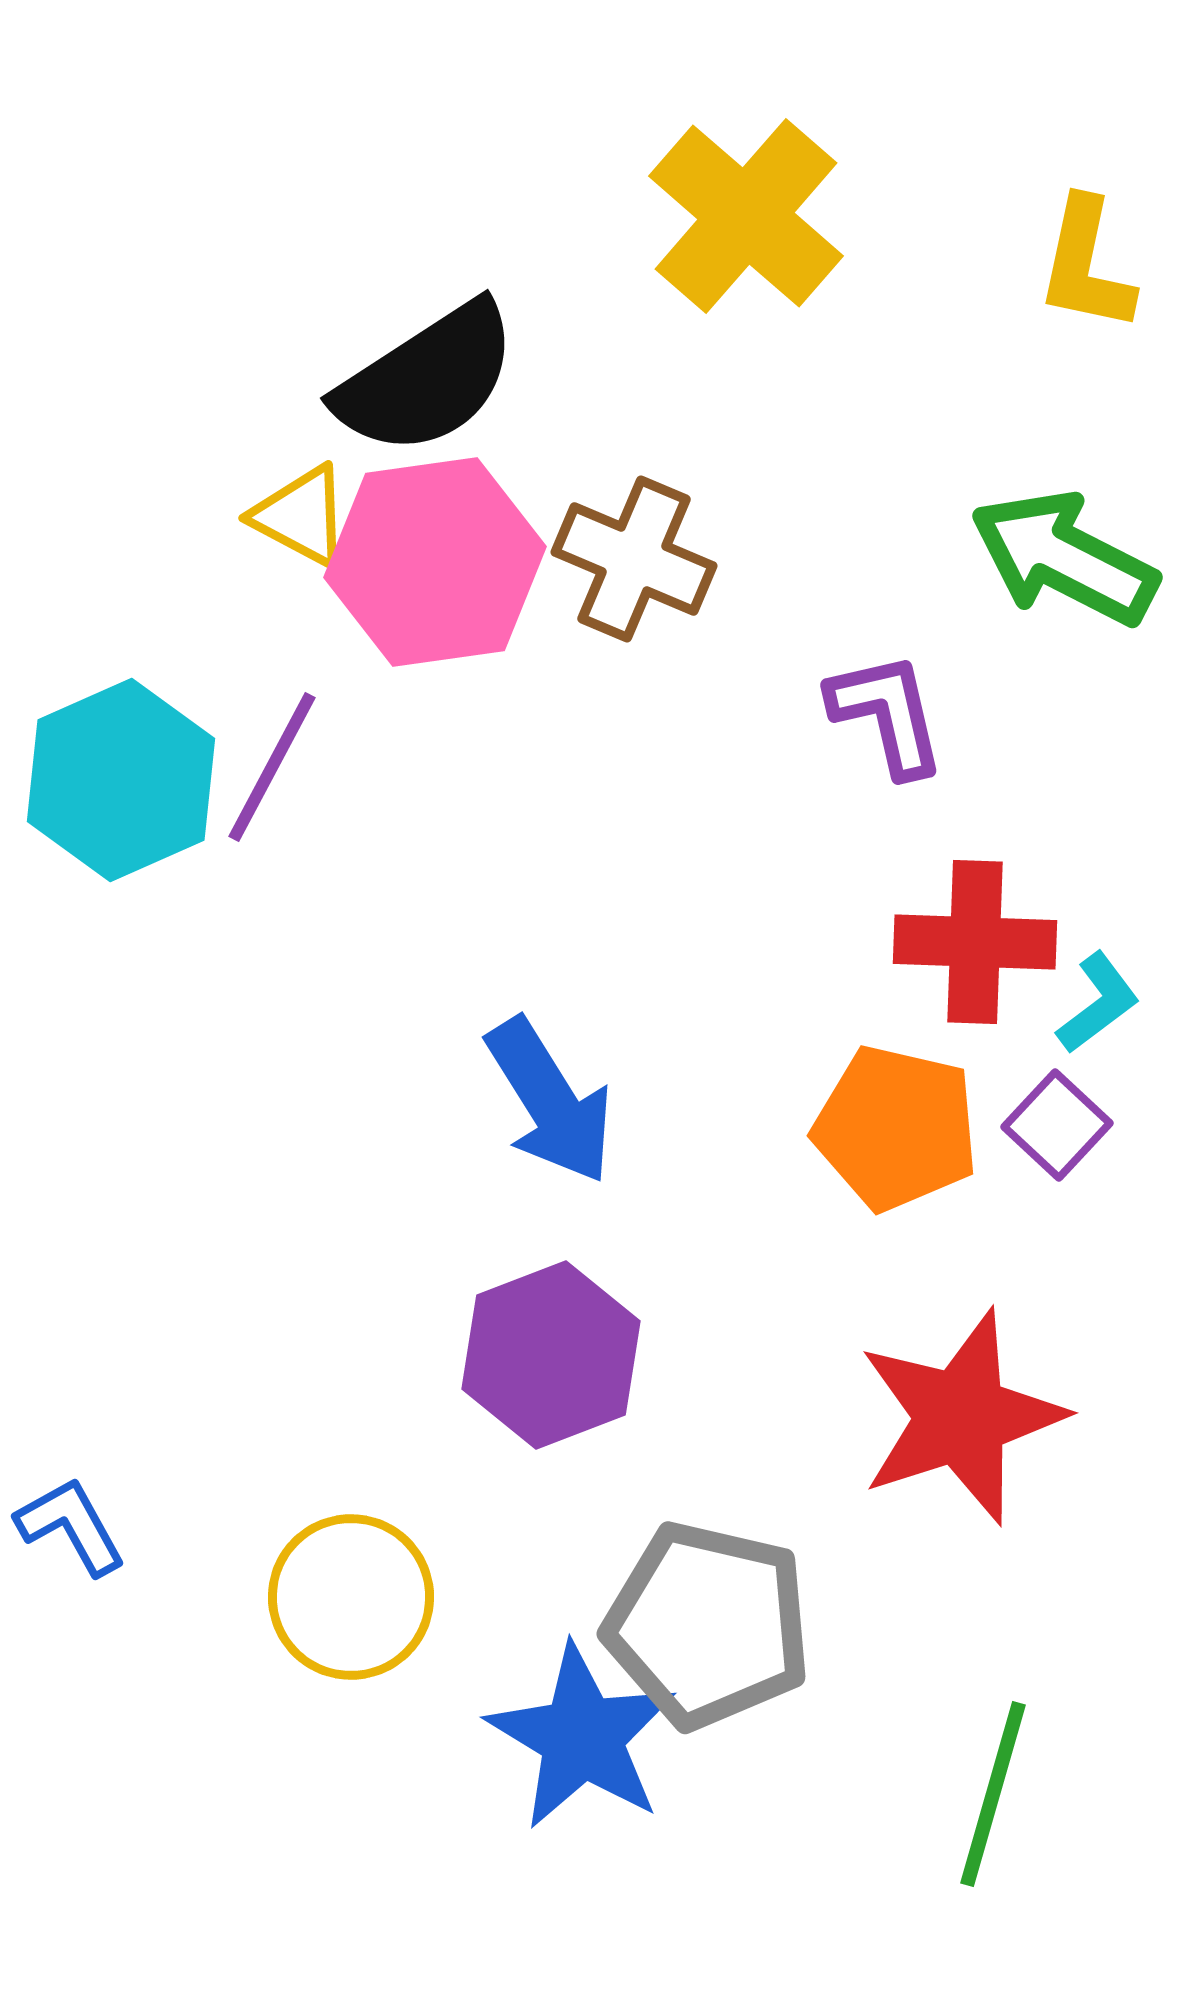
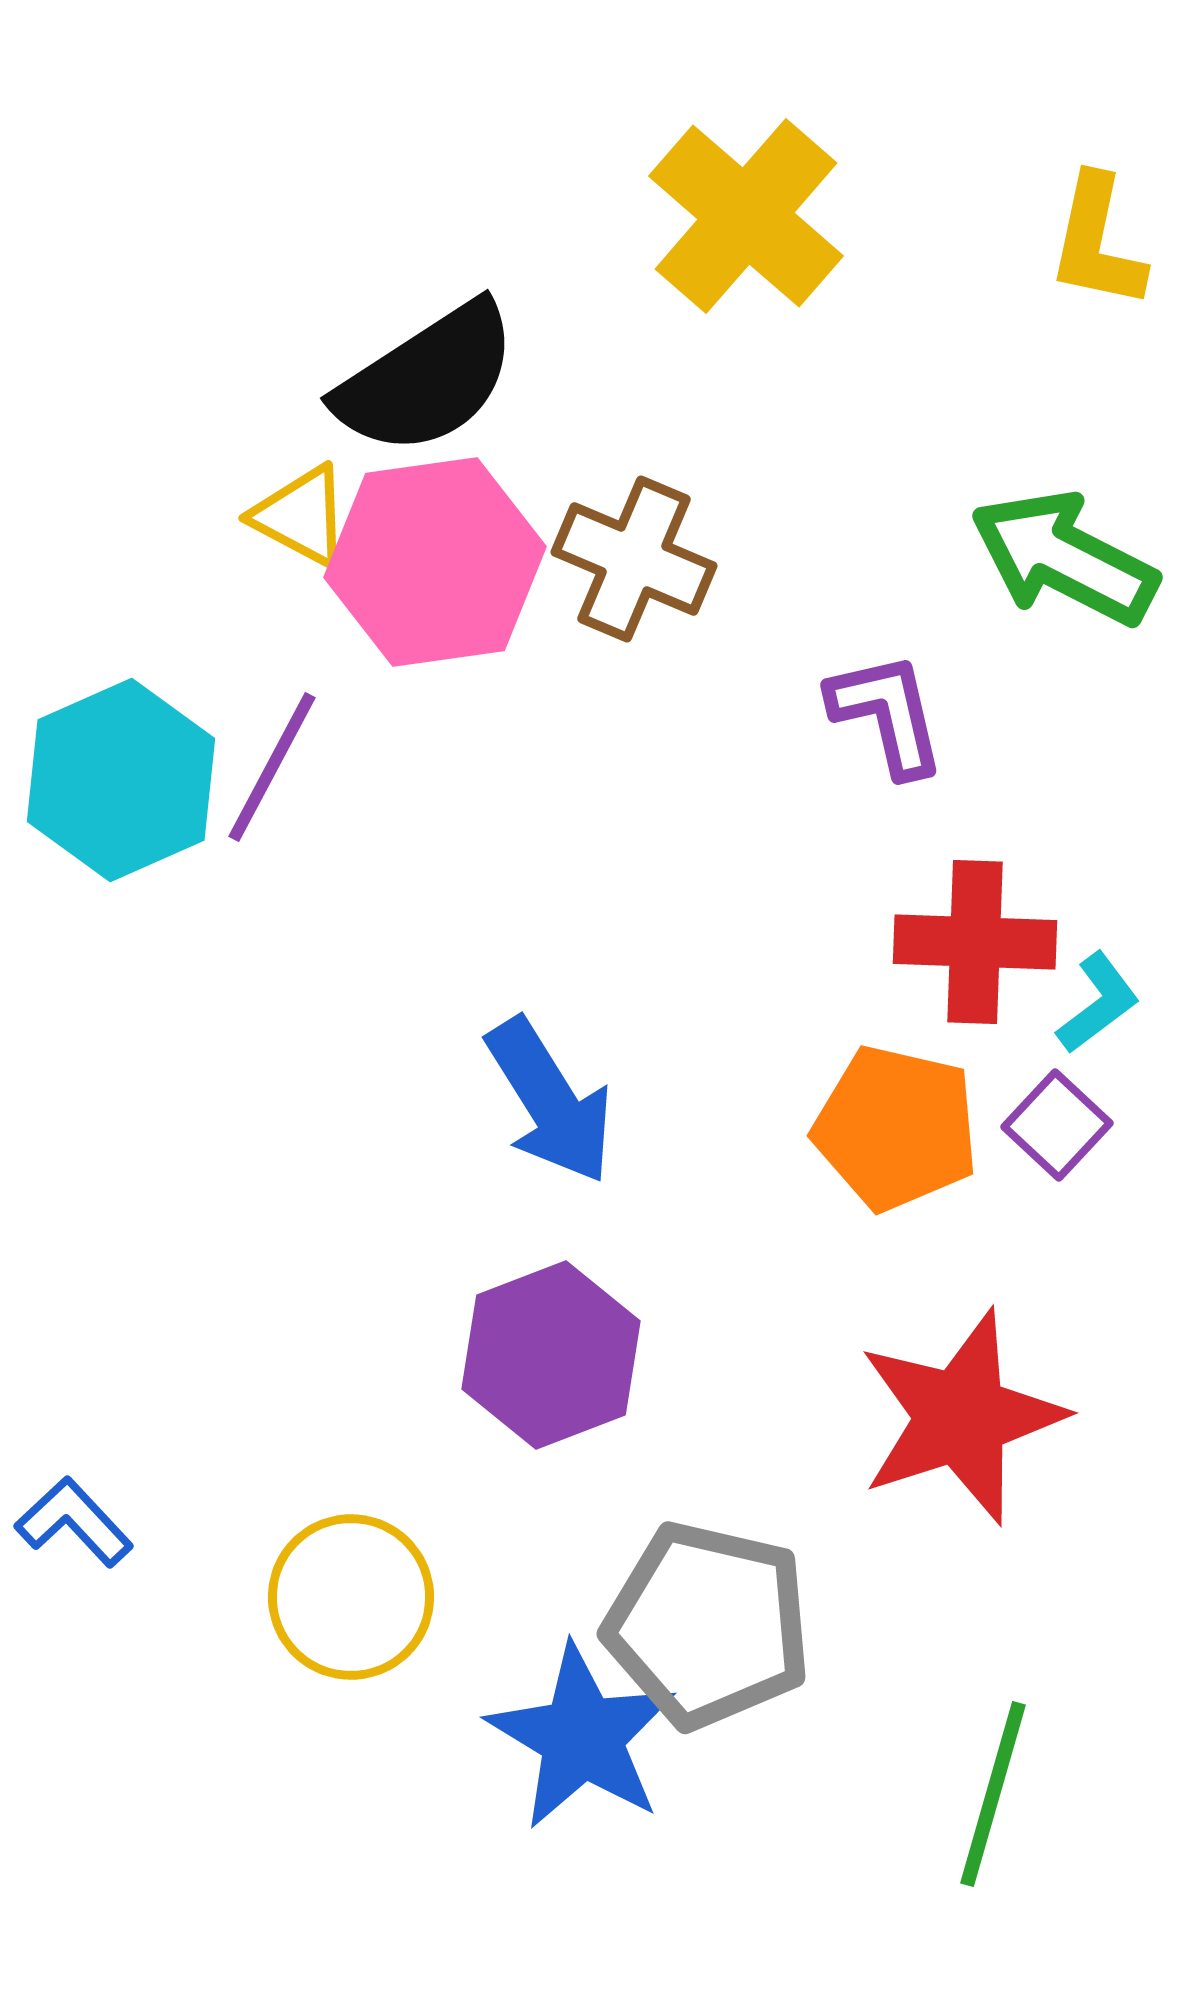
yellow L-shape: moved 11 px right, 23 px up
blue L-shape: moved 3 px right, 4 px up; rotated 14 degrees counterclockwise
